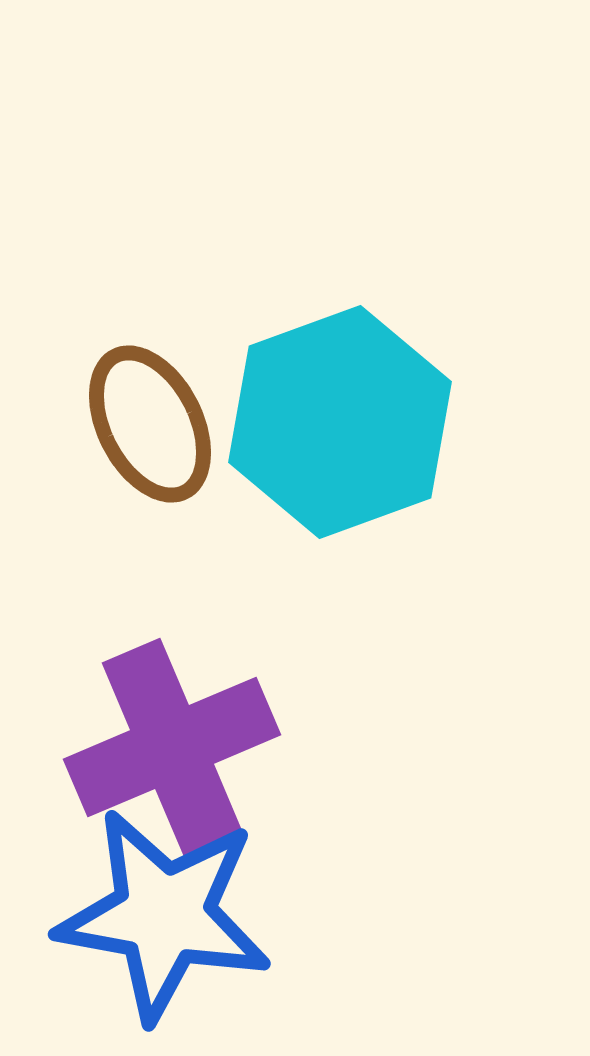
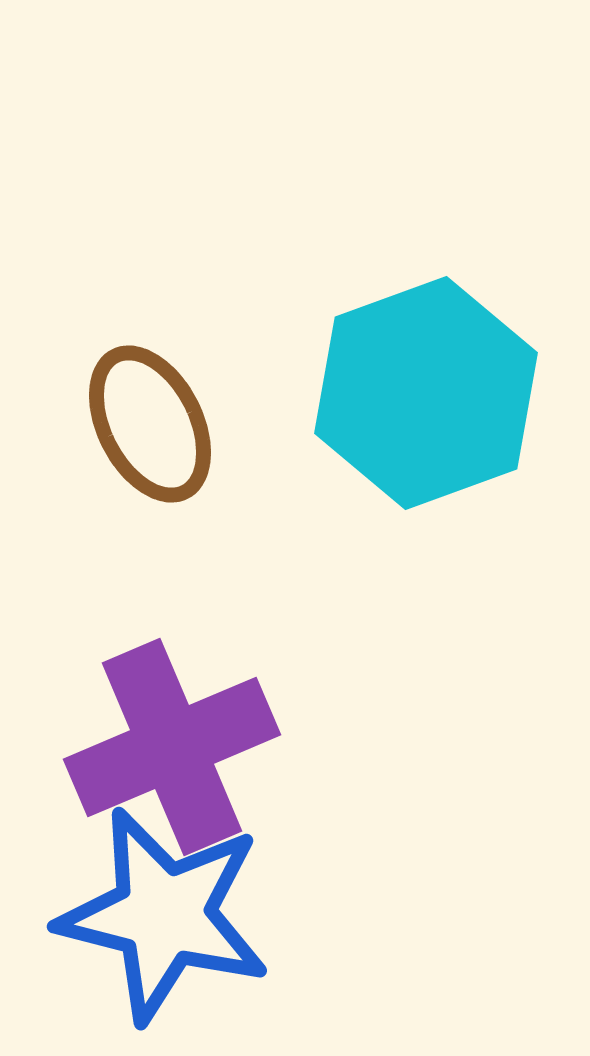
cyan hexagon: moved 86 px right, 29 px up
blue star: rotated 4 degrees clockwise
